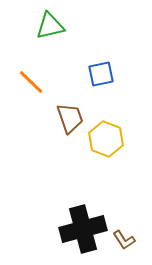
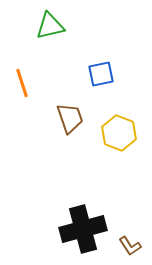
orange line: moved 9 px left, 1 px down; rotated 28 degrees clockwise
yellow hexagon: moved 13 px right, 6 px up
brown L-shape: moved 6 px right, 6 px down
